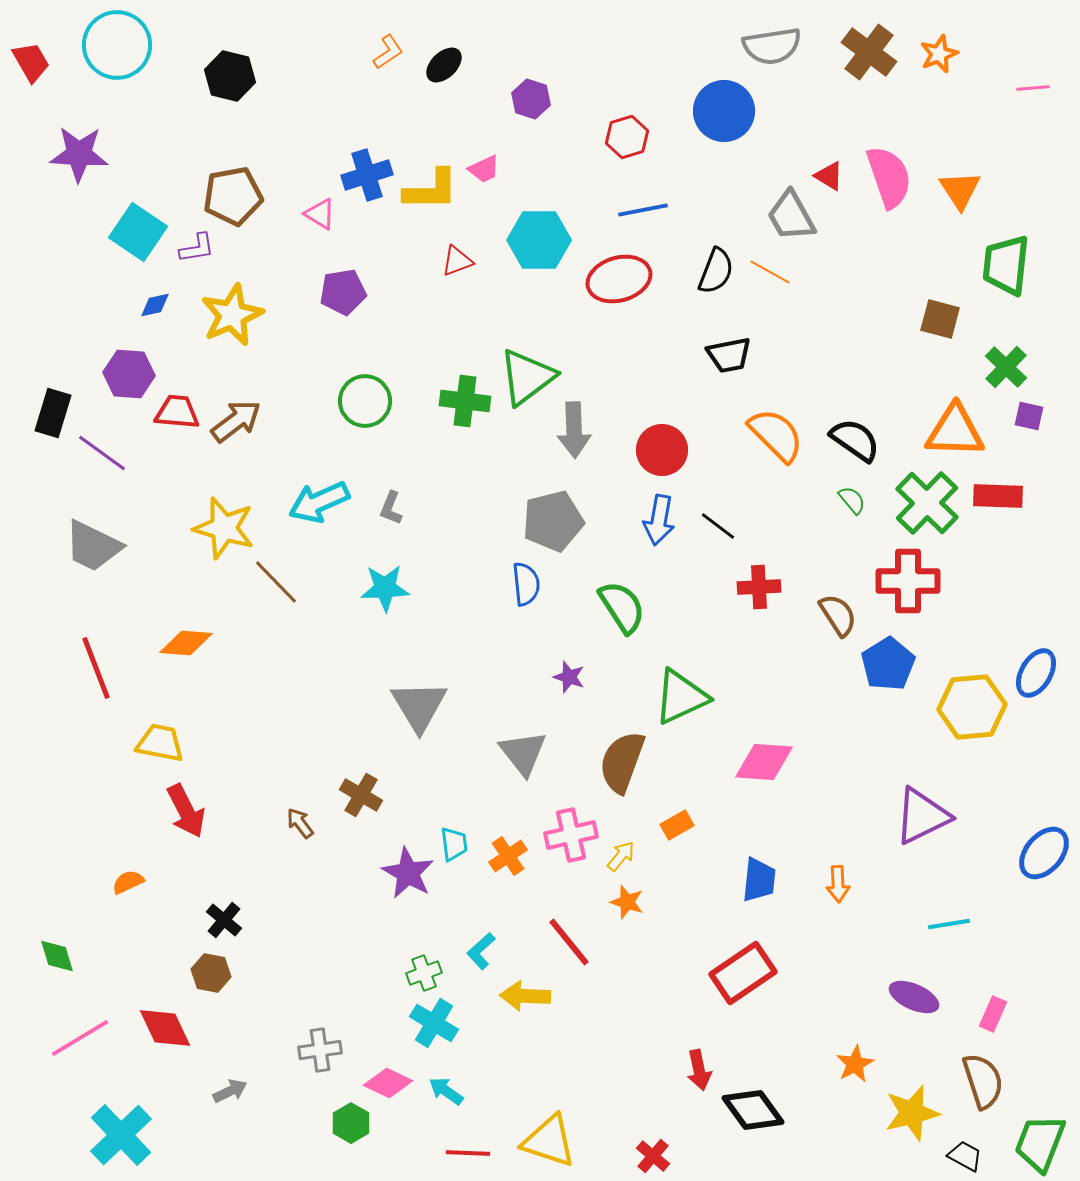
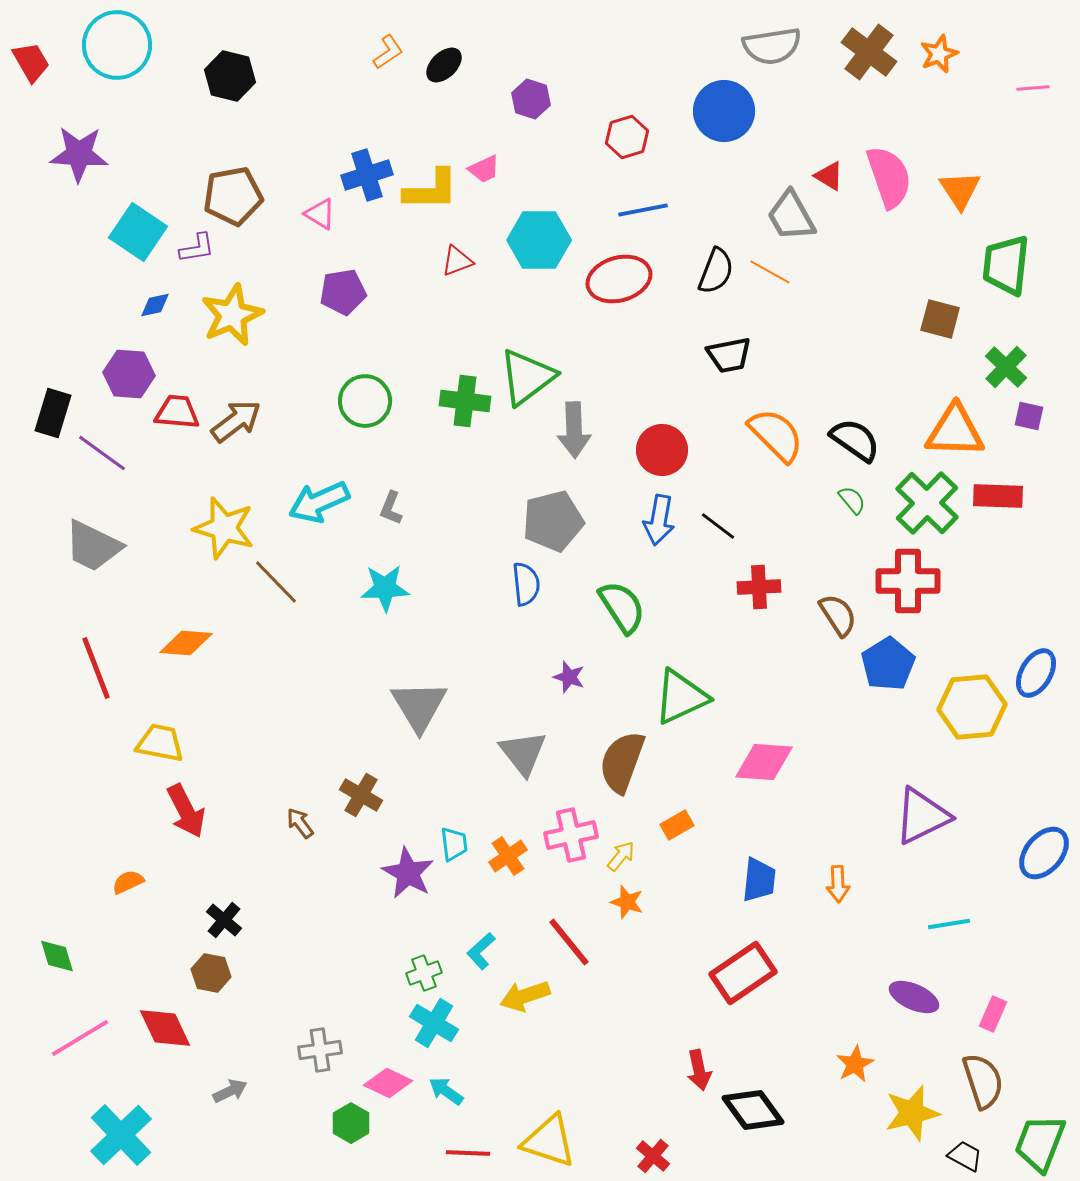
yellow arrow at (525, 996): rotated 21 degrees counterclockwise
